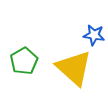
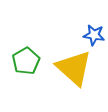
green pentagon: moved 2 px right
